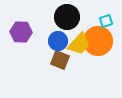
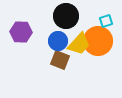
black circle: moved 1 px left, 1 px up
